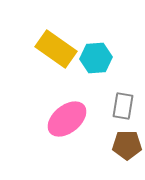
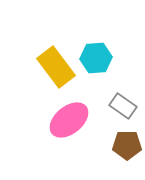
yellow rectangle: moved 18 px down; rotated 18 degrees clockwise
gray rectangle: rotated 64 degrees counterclockwise
pink ellipse: moved 2 px right, 1 px down
